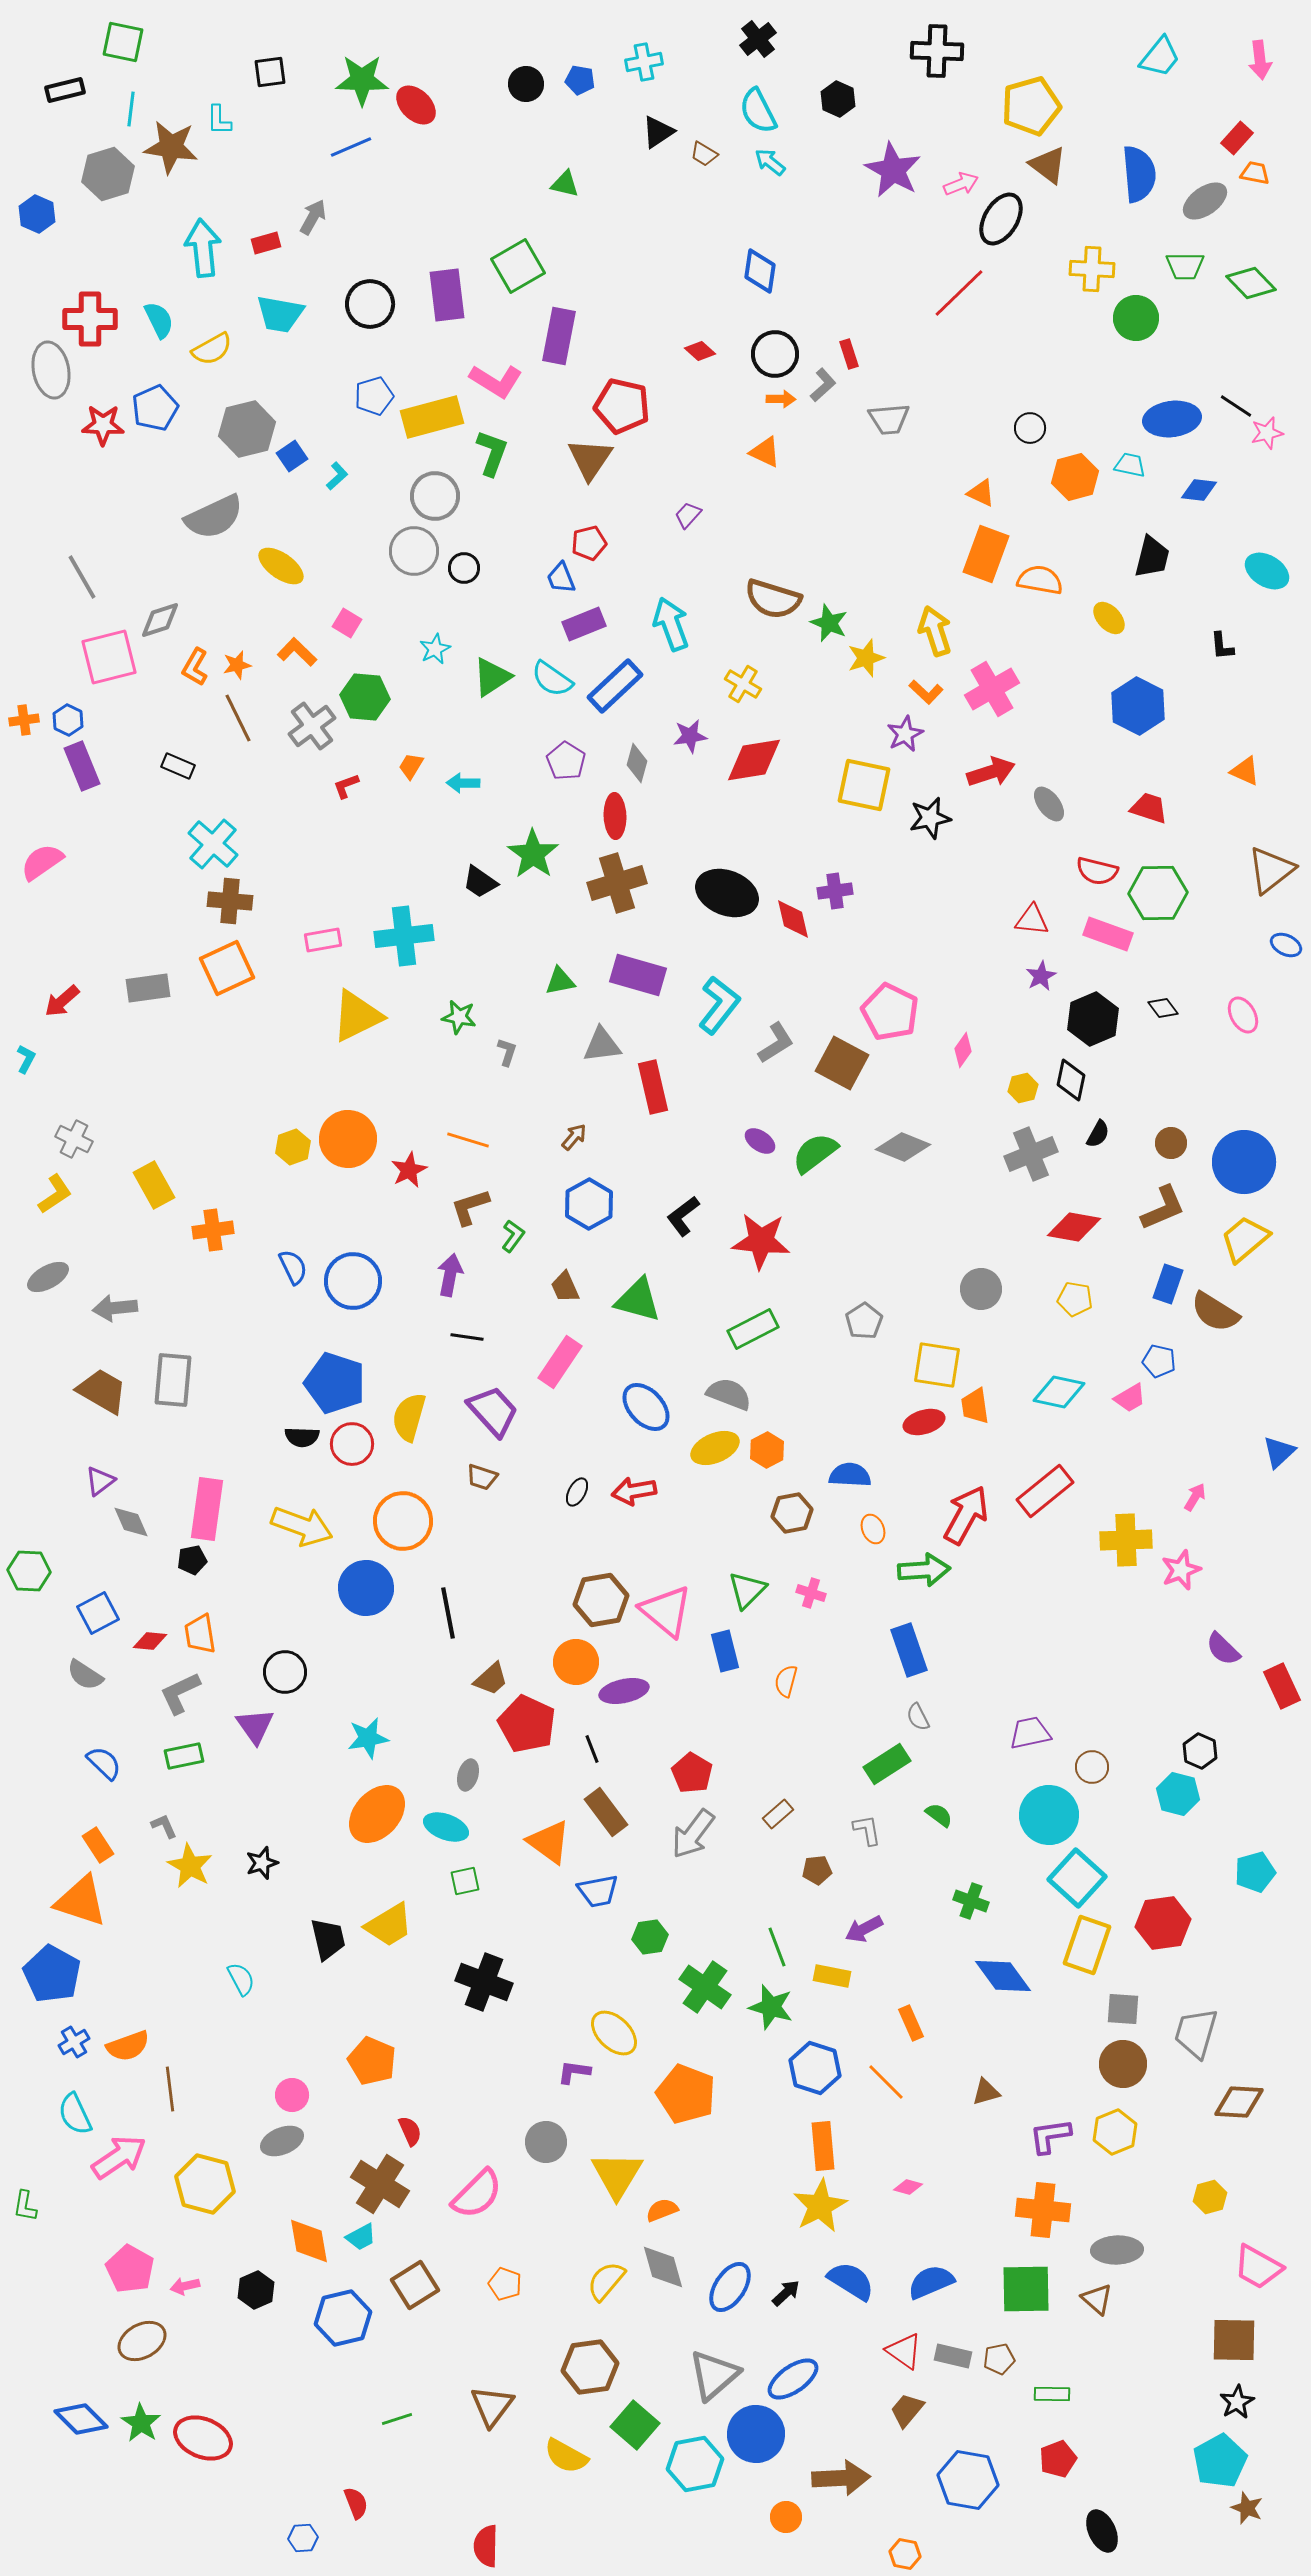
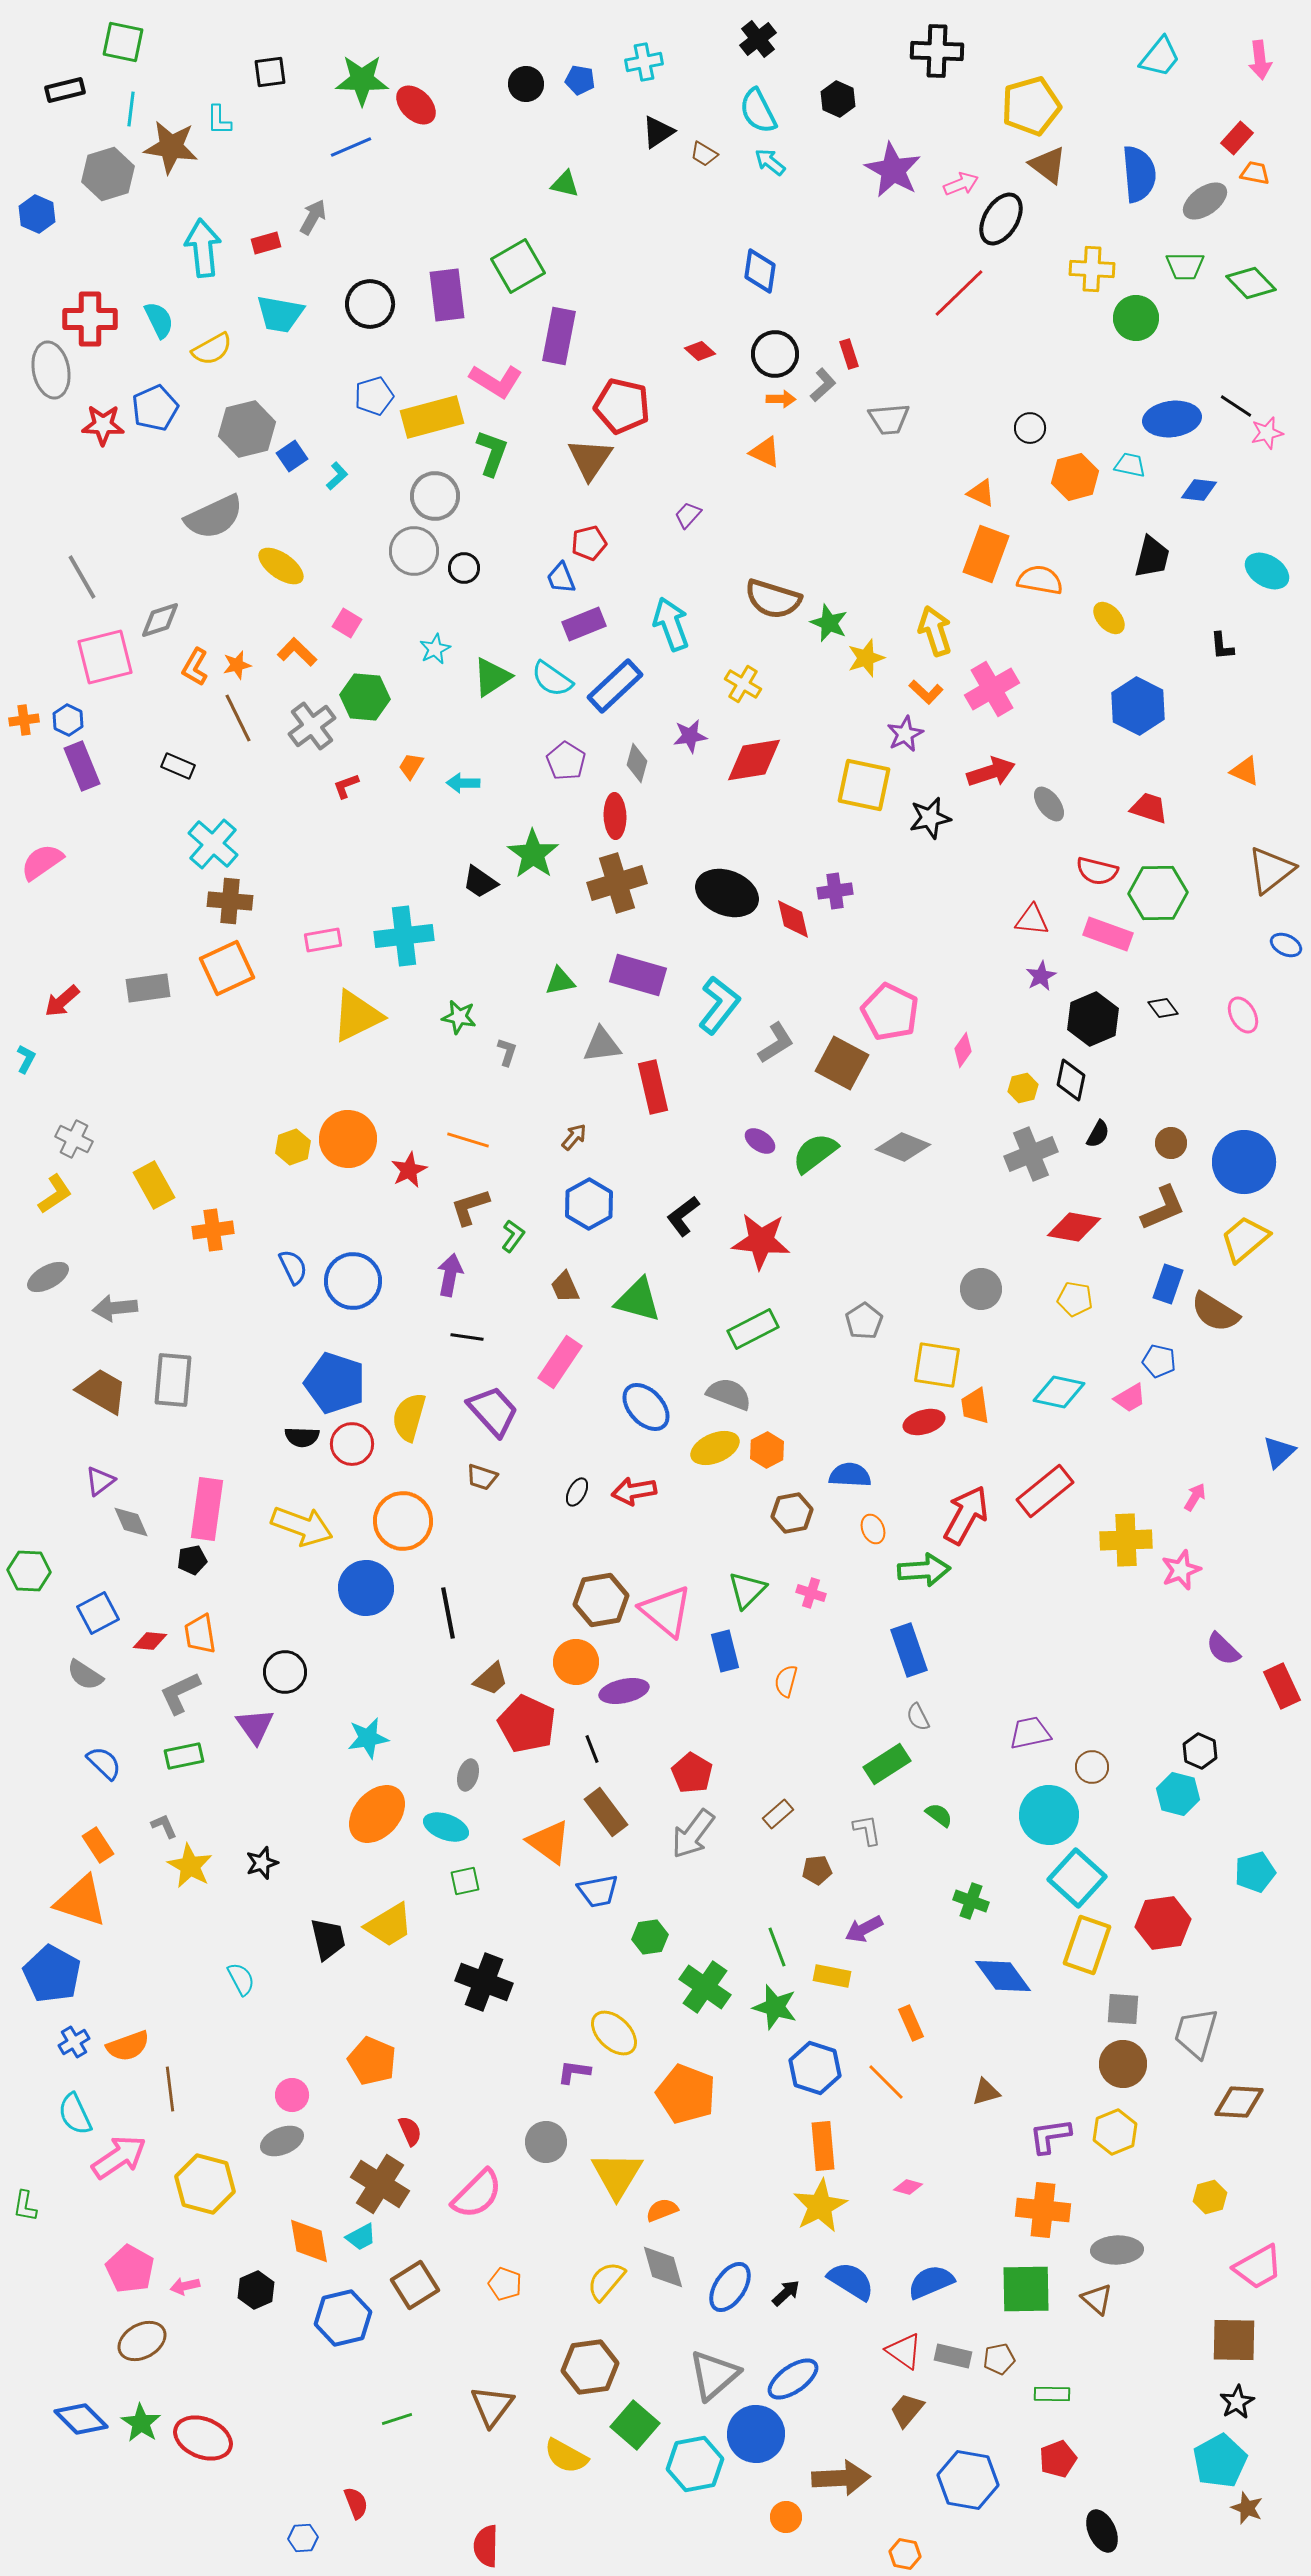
pink square at (109, 657): moved 4 px left
green star at (771, 2007): moved 4 px right
pink trapezoid at (1258, 2267): rotated 58 degrees counterclockwise
